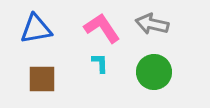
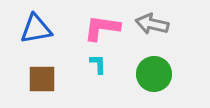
pink L-shape: rotated 48 degrees counterclockwise
cyan L-shape: moved 2 px left, 1 px down
green circle: moved 2 px down
